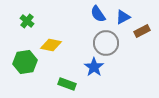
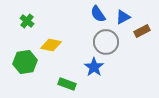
gray circle: moved 1 px up
